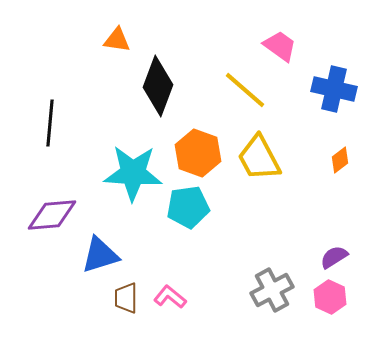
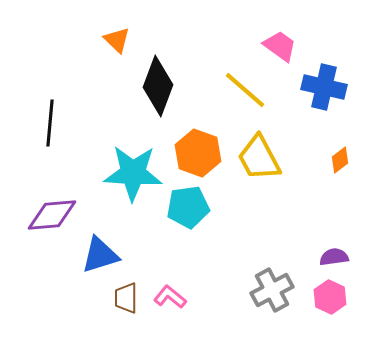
orange triangle: rotated 36 degrees clockwise
blue cross: moved 10 px left, 2 px up
purple semicircle: rotated 24 degrees clockwise
